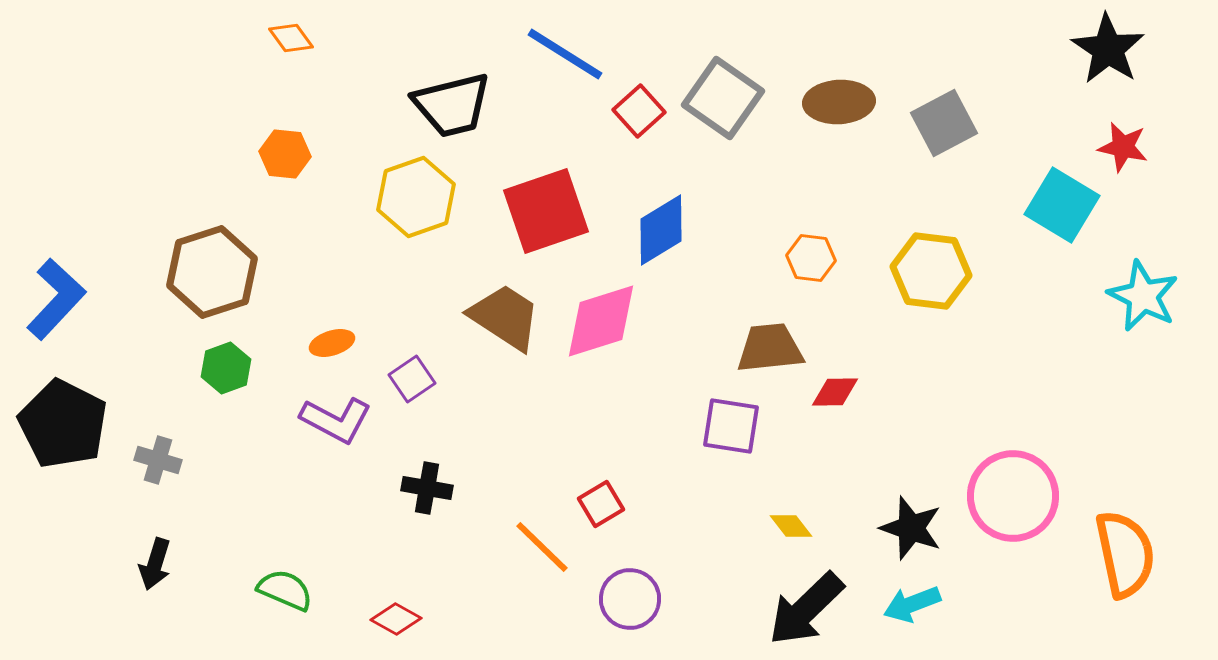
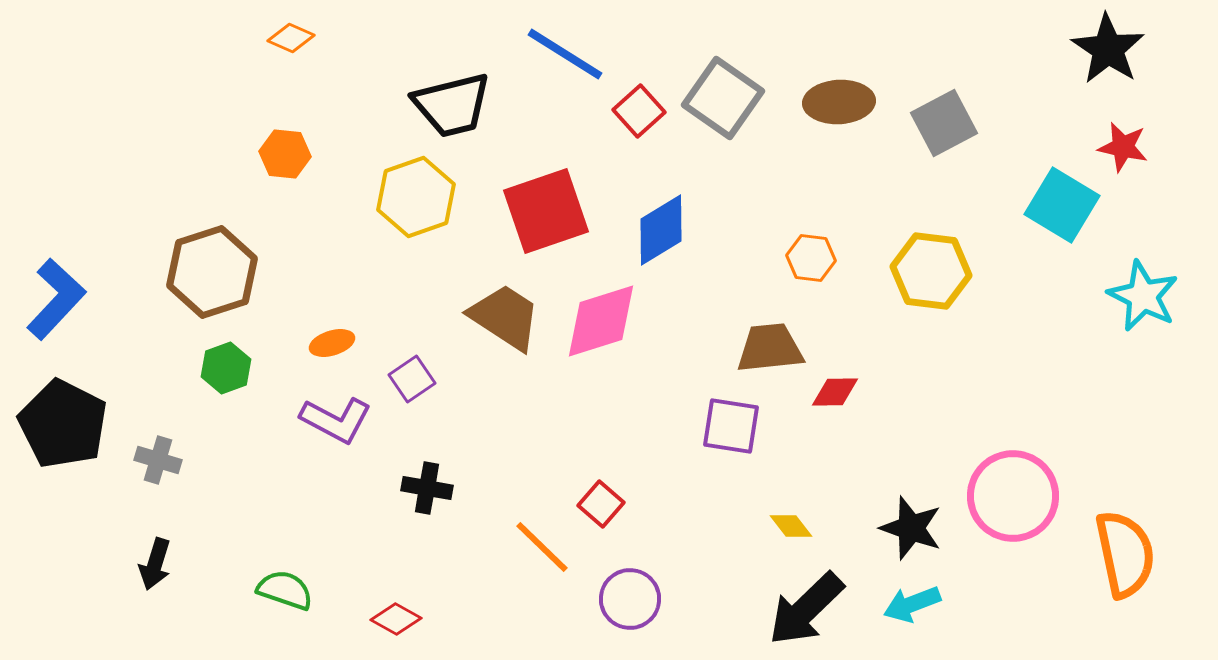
orange diamond at (291, 38): rotated 30 degrees counterclockwise
red square at (601, 504): rotated 18 degrees counterclockwise
green semicircle at (285, 590): rotated 4 degrees counterclockwise
